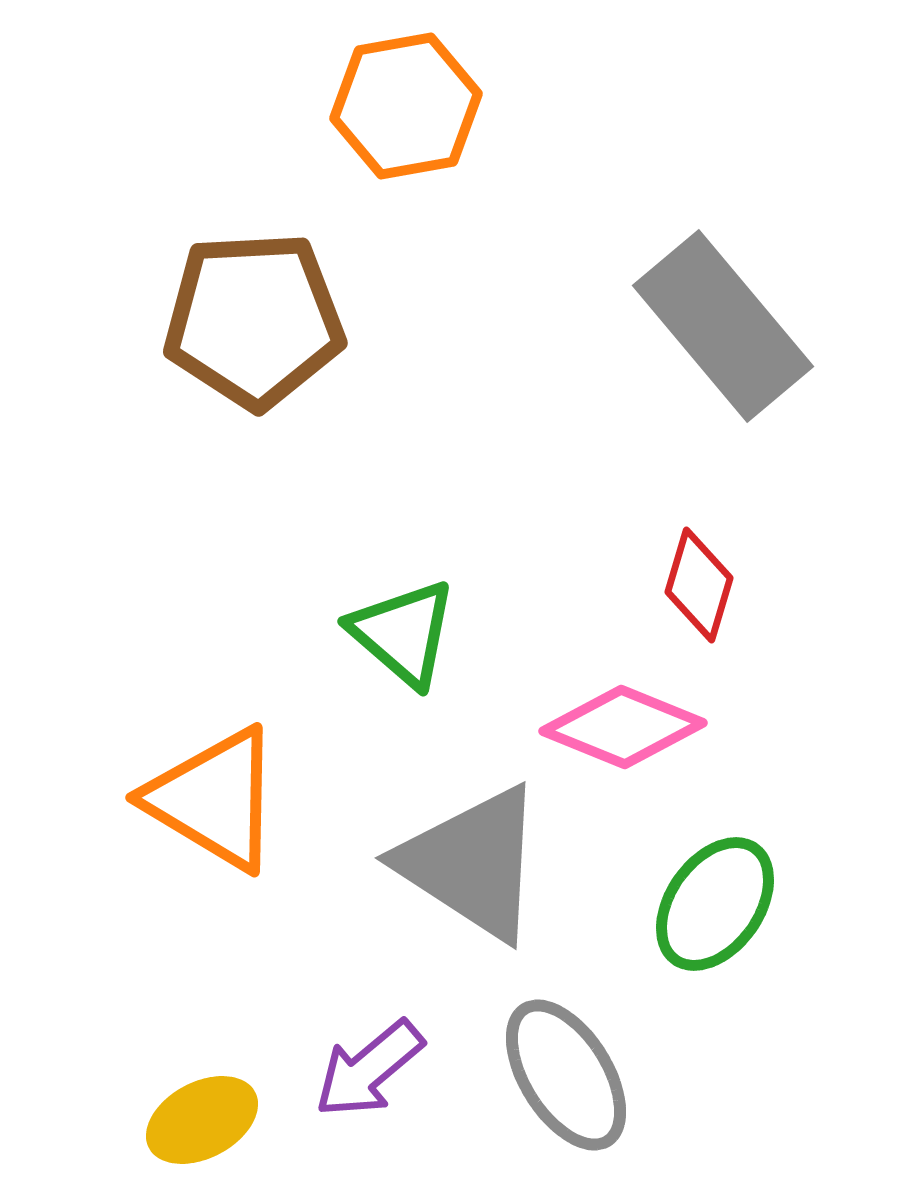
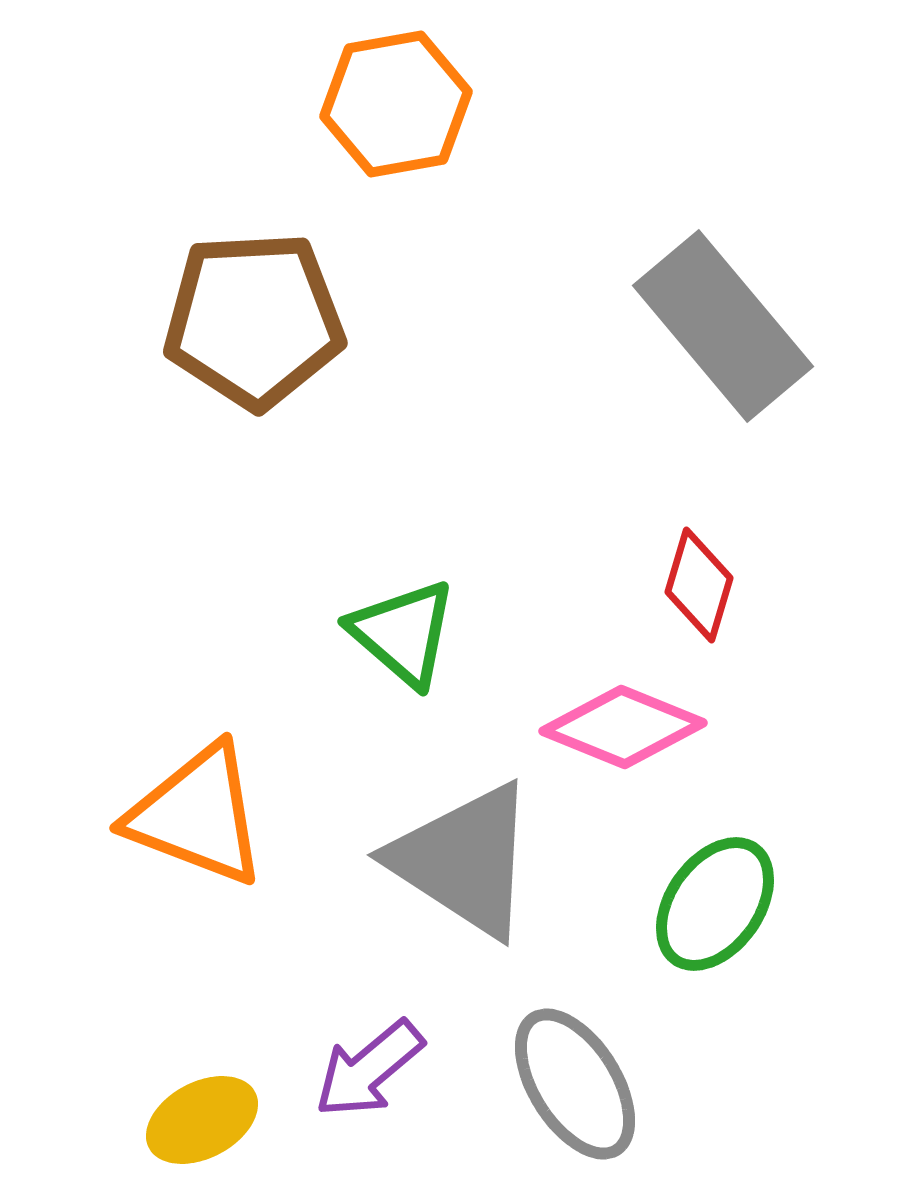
orange hexagon: moved 10 px left, 2 px up
orange triangle: moved 17 px left, 16 px down; rotated 10 degrees counterclockwise
gray triangle: moved 8 px left, 3 px up
gray ellipse: moved 9 px right, 9 px down
